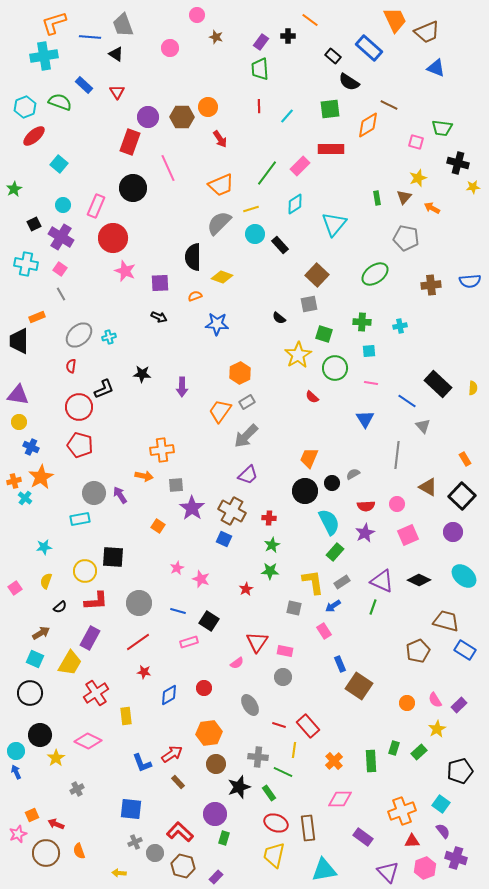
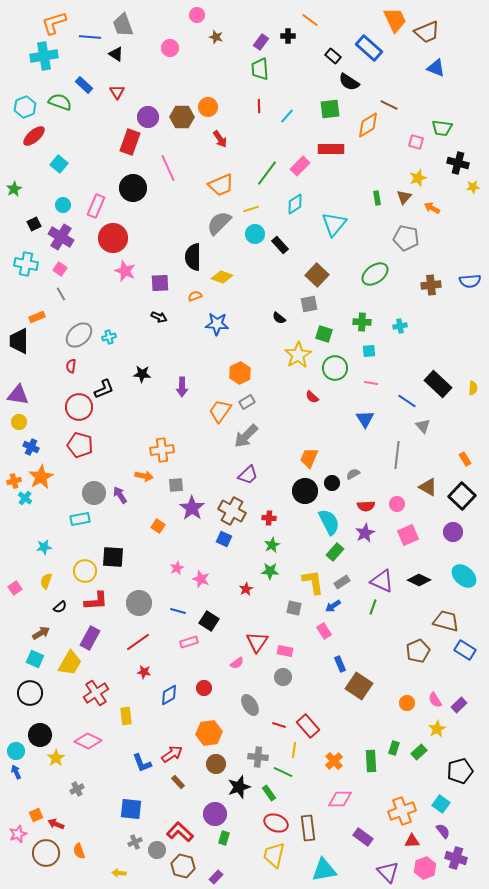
orange square at (32, 815): moved 4 px right
gray circle at (155, 853): moved 2 px right, 3 px up
